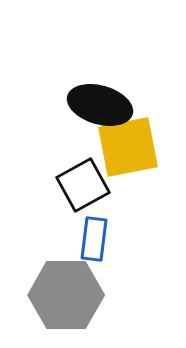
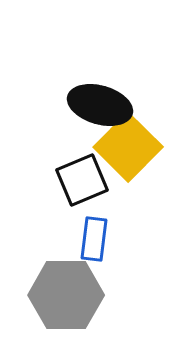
yellow square: rotated 34 degrees counterclockwise
black square: moved 1 px left, 5 px up; rotated 6 degrees clockwise
